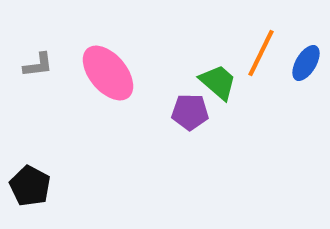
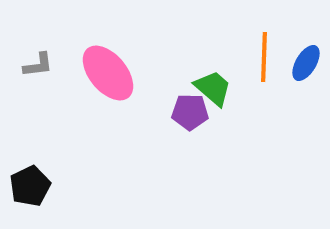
orange line: moved 3 px right, 4 px down; rotated 24 degrees counterclockwise
green trapezoid: moved 5 px left, 6 px down
black pentagon: rotated 18 degrees clockwise
